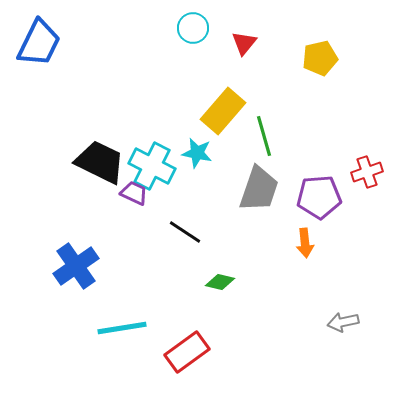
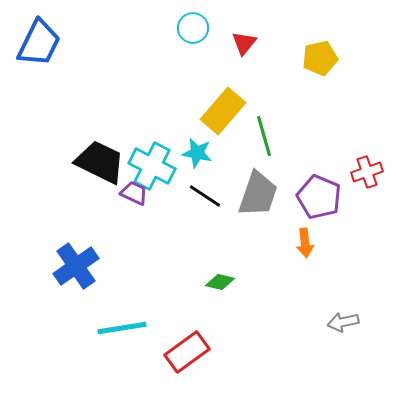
gray trapezoid: moved 1 px left, 5 px down
purple pentagon: rotated 27 degrees clockwise
black line: moved 20 px right, 36 px up
